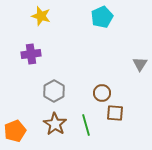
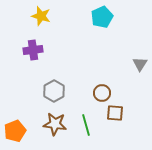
purple cross: moved 2 px right, 4 px up
brown star: rotated 25 degrees counterclockwise
